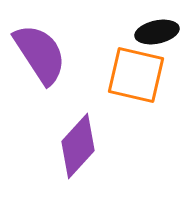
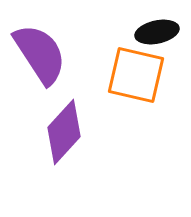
purple diamond: moved 14 px left, 14 px up
